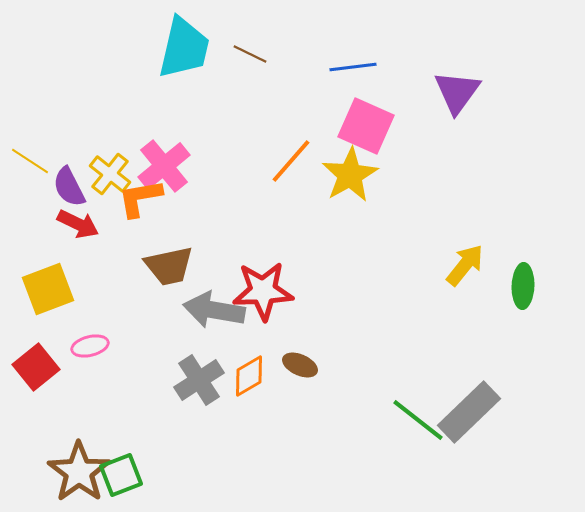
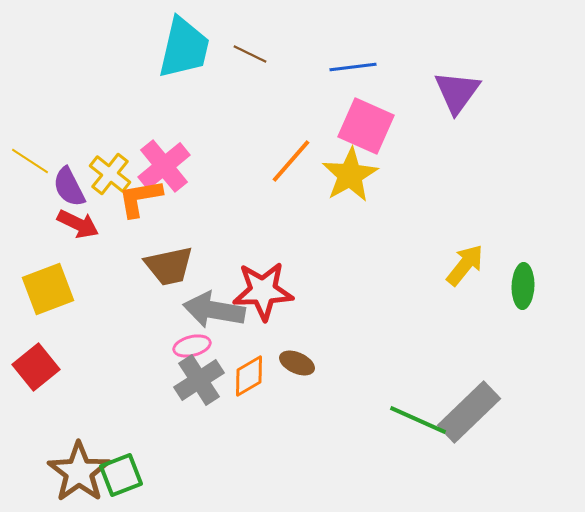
pink ellipse: moved 102 px right
brown ellipse: moved 3 px left, 2 px up
green line: rotated 14 degrees counterclockwise
